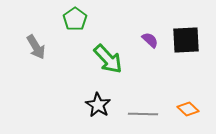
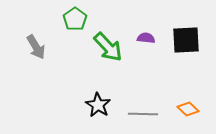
purple semicircle: moved 4 px left, 2 px up; rotated 36 degrees counterclockwise
green arrow: moved 12 px up
